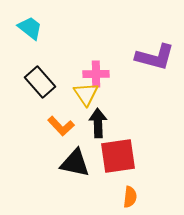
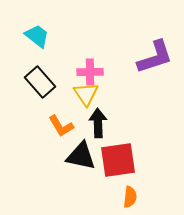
cyan trapezoid: moved 7 px right, 8 px down
purple L-shape: rotated 33 degrees counterclockwise
pink cross: moved 6 px left, 2 px up
orange L-shape: rotated 12 degrees clockwise
red square: moved 4 px down
black triangle: moved 6 px right, 7 px up
